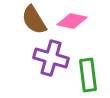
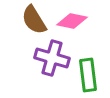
purple cross: moved 1 px right
